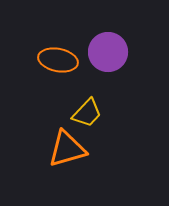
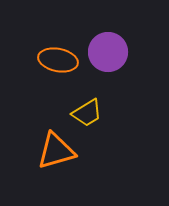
yellow trapezoid: rotated 16 degrees clockwise
orange triangle: moved 11 px left, 2 px down
